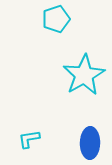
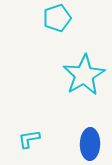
cyan pentagon: moved 1 px right, 1 px up
blue ellipse: moved 1 px down
